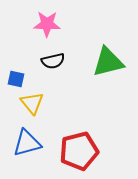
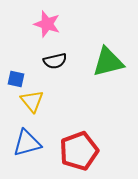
pink star: rotated 16 degrees clockwise
black semicircle: moved 2 px right
yellow triangle: moved 2 px up
red pentagon: rotated 6 degrees counterclockwise
